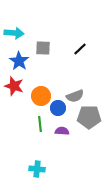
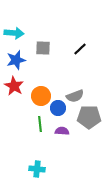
blue star: moved 3 px left, 1 px up; rotated 24 degrees clockwise
red star: rotated 12 degrees clockwise
